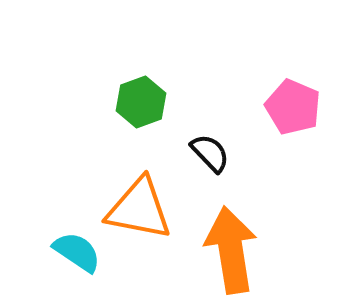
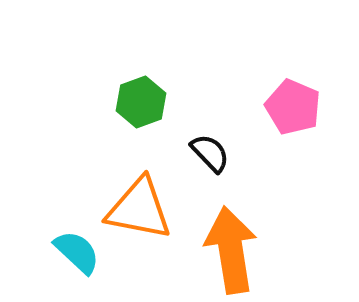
cyan semicircle: rotated 9 degrees clockwise
